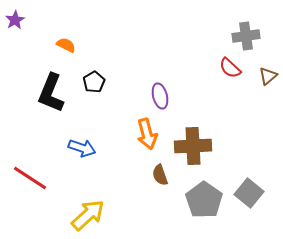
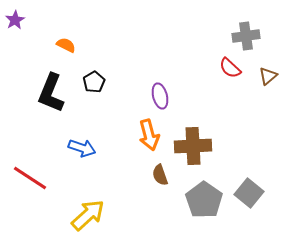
orange arrow: moved 2 px right, 1 px down
